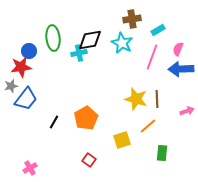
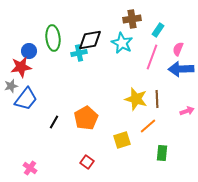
cyan rectangle: rotated 24 degrees counterclockwise
red square: moved 2 px left, 2 px down
pink cross: rotated 24 degrees counterclockwise
